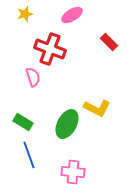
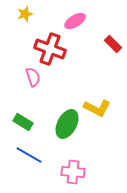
pink ellipse: moved 3 px right, 6 px down
red rectangle: moved 4 px right, 2 px down
blue line: rotated 40 degrees counterclockwise
